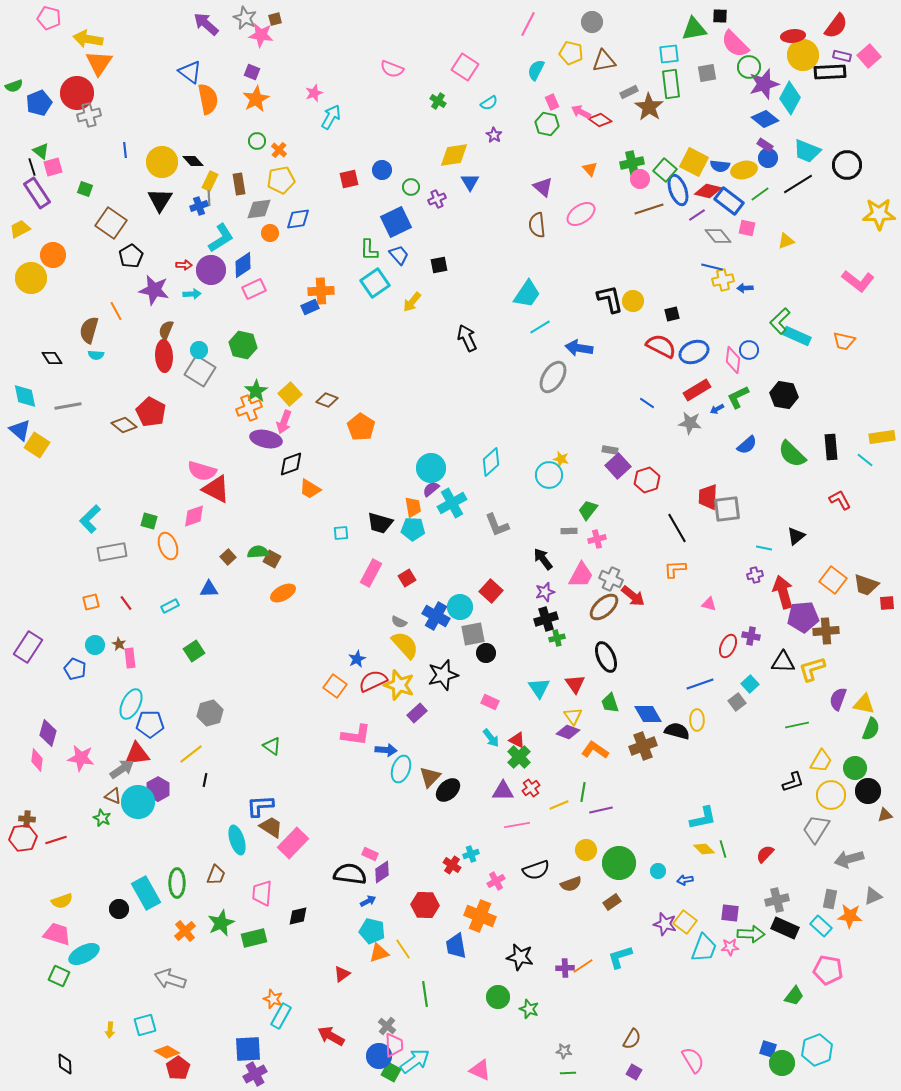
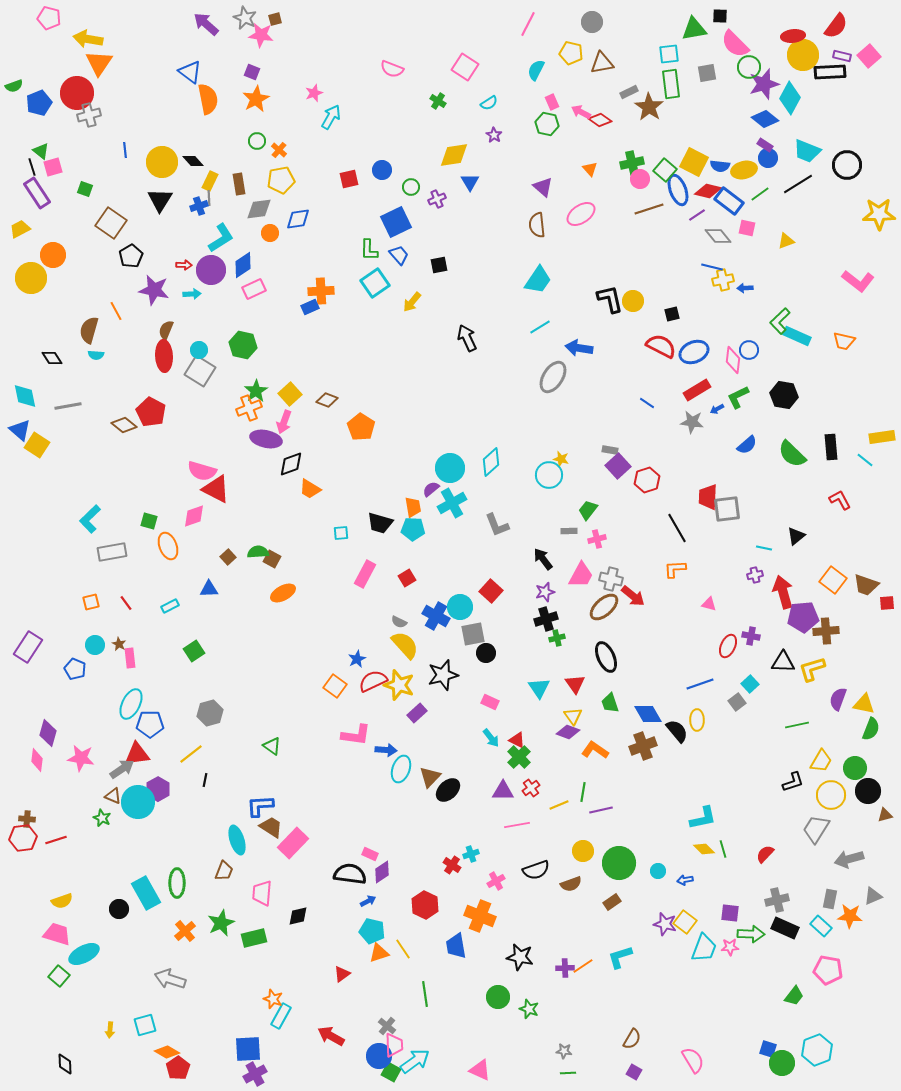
brown triangle at (604, 61): moved 2 px left, 2 px down
cyan trapezoid at (527, 294): moved 11 px right, 14 px up
gray star at (690, 423): moved 2 px right, 1 px up
cyan circle at (431, 468): moved 19 px right
pink rectangle at (371, 573): moved 6 px left, 1 px down
gray cross at (611, 579): rotated 10 degrees counterclockwise
black semicircle at (677, 731): rotated 35 degrees clockwise
yellow circle at (586, 850): moved 3 px left, 1 px down
brown trapezoid at (216, 875): moved 8 px right, 4 px up
red hexagon at (425, 905): rotated 24 degrees clockwise
green square at (59, 976): rotated 15 degrees clockwise
